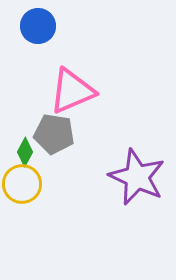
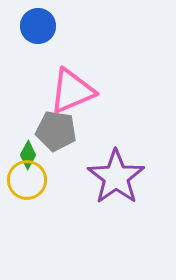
gray pentagon: moved 2 px right, 3 px up
green diamond: moved 3 px right, 3 px down
purple star: moved 21 px left; rotated 12 degrees clockwise
yellow circle: moved 5 px right, 4 px up
